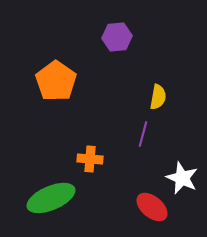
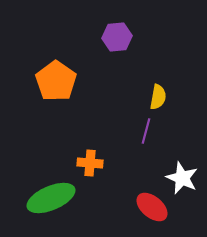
purple line: moved 3 px right, 3 px up
orange cross: moved 4 px down
